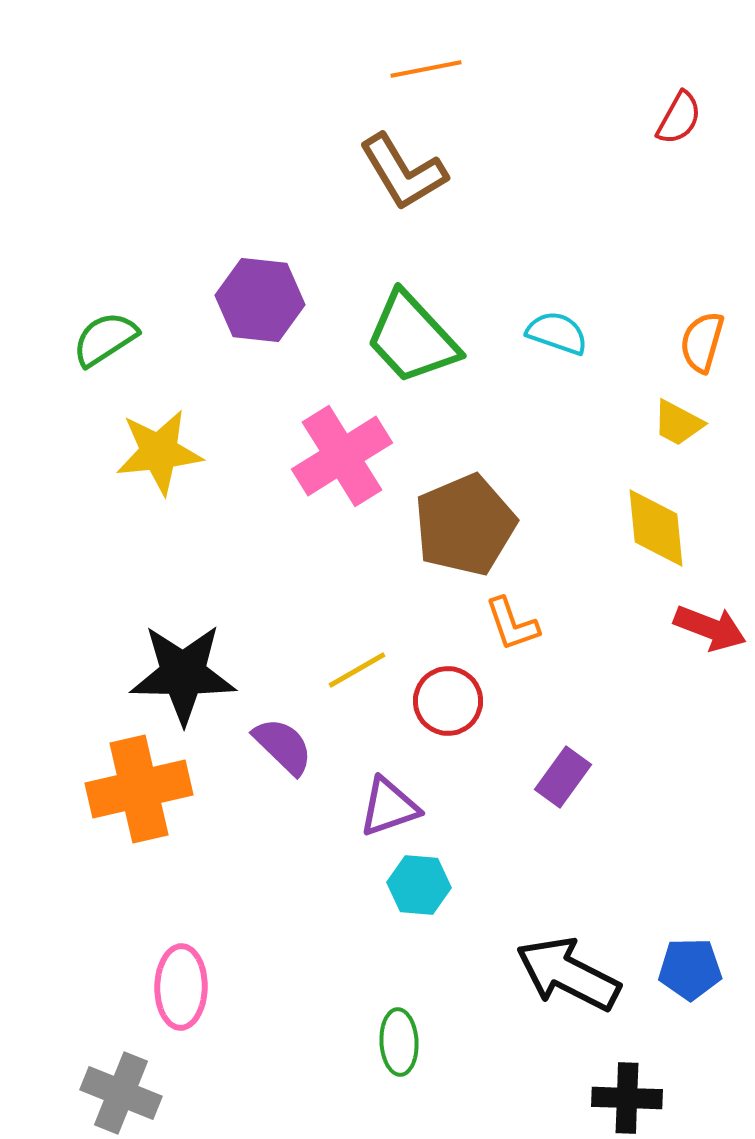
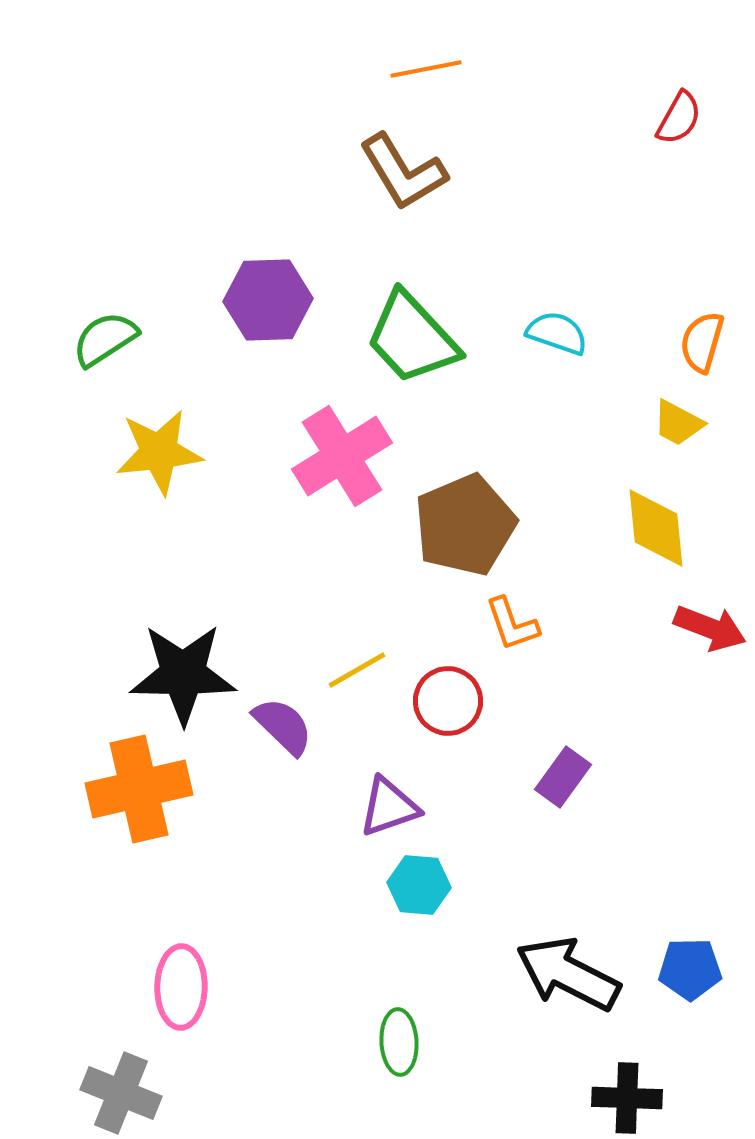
purple hexagon: moved 8 px right; rotated 8 degrees counterclockwise
purple semicircle: moved 20 px up
